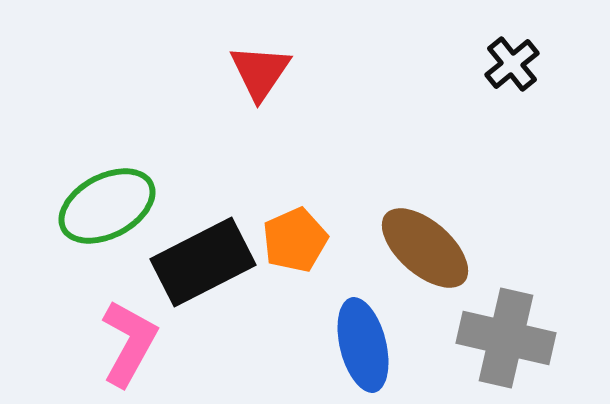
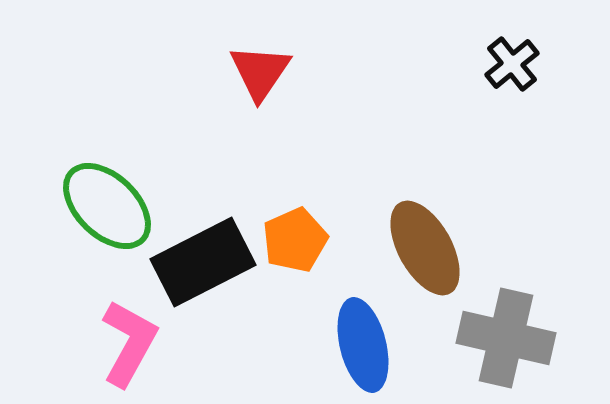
green ellipse: rotated 72 degrees clockwise
brown ellipse: rotated 20 degrees clockwise
